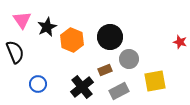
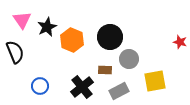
brown rectangle: rotated 24 degrees clockwise
blue circle: moved 2 px right, 2 px down
